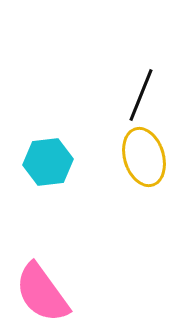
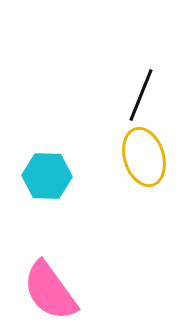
cyan hexagon: moved 1 px left, 14 px down; rotated 9 degrees clockwise
pink semicircle: moved 8 px right, 2 px up
